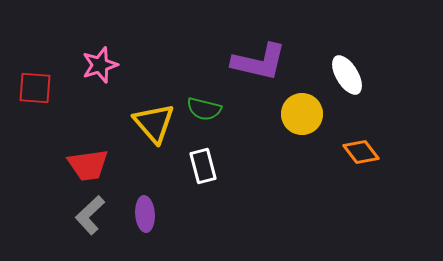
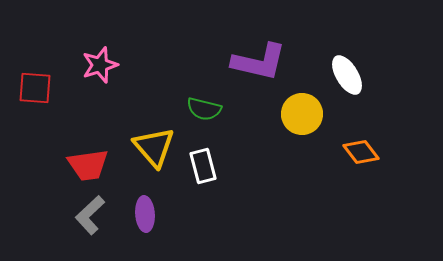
yellow triangle: moved 24 px down
